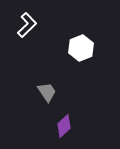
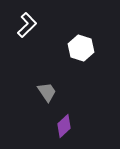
white hexagon: rotated 20 degrees counterclockwise
